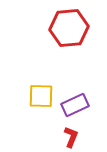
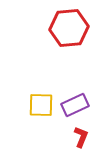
yellow square: moved 9 px down
red L-shape: moved 10 px right
